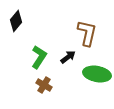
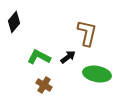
black diamond: moved 2 px left, 1 px down
green L-shape: rotated 95 degrees counterclockwise
